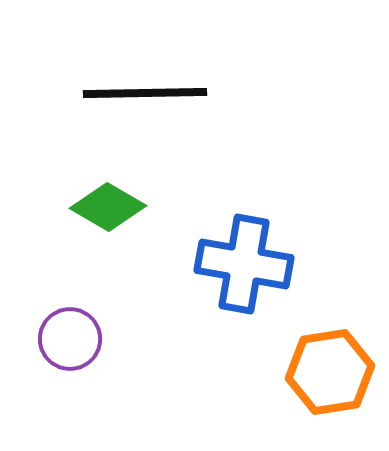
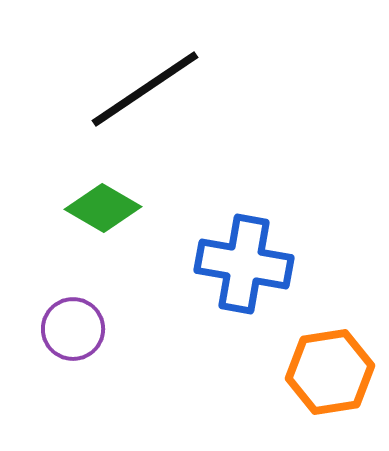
black line: moved 4 px up; rotated 33 degrees counterclockwise
green diamond: moved 5 px left, 1 px down
purple circle: moved 3 px right, 10 px up
